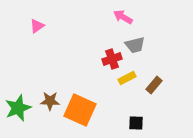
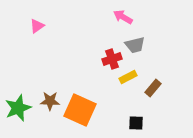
yellow rectangle: moved 1 px right, 1 px up
brown rectangle: moved 1 px left, 3 px down
